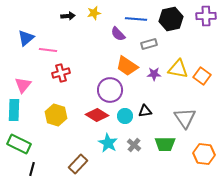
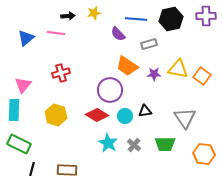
pink line: moved 8 px right, 17 px up
brown rectangle: moved 11 px left, 6 px down; rotated 48 degrees clockwise
